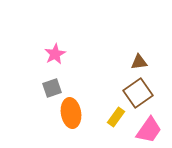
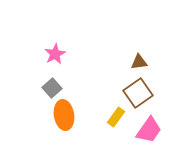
gray square: rotated 24 degrees counterclockwise
orange ellipse: moved 7 px left, 2 px down
